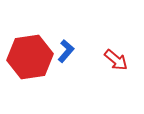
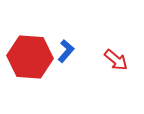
red hexagon: rotated 12 degrees clockwise
